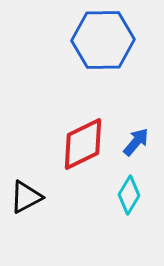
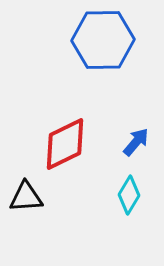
red diamond: moved 18 px left
black triangle: rotated 24 degrees clockwise
